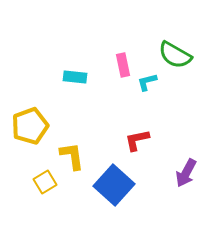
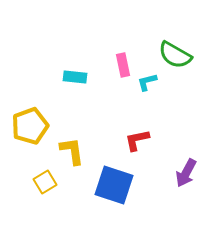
yellow L-shape: moved 5 px up
blue square: rotated 24 degrees counterclockwise
